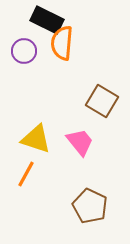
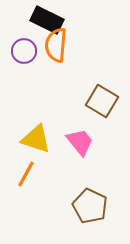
orange semicircle: moved 6 px left, 2 px down
